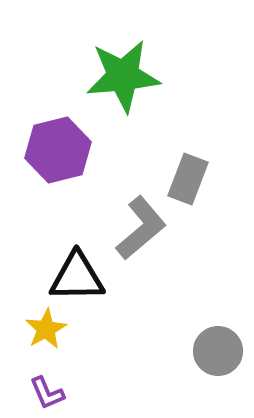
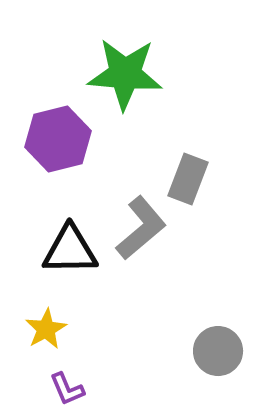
green star: moved 2 px right, 2 px up; rotated 10 degrees clockwise
purple hexagon: moved 11 px up
black triangle: moved 7 px left, 27 px up
purple L-shape: moved 20 px right, 4 px up
